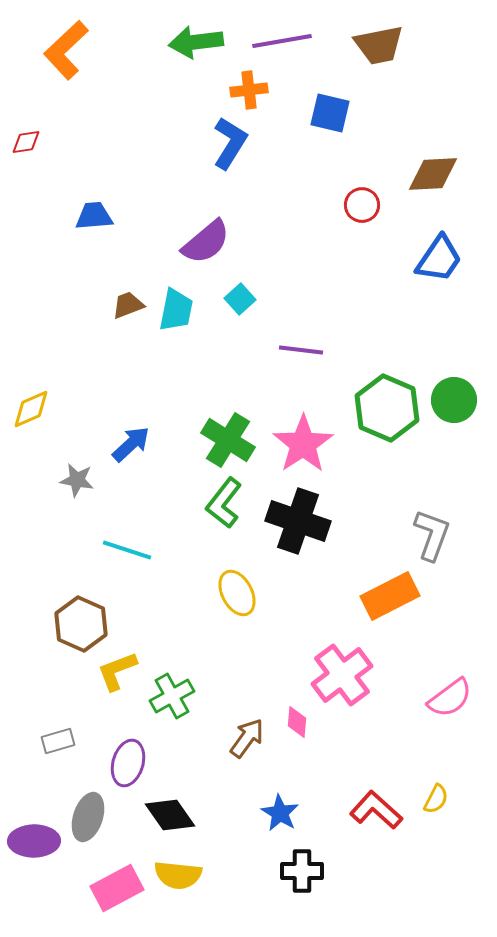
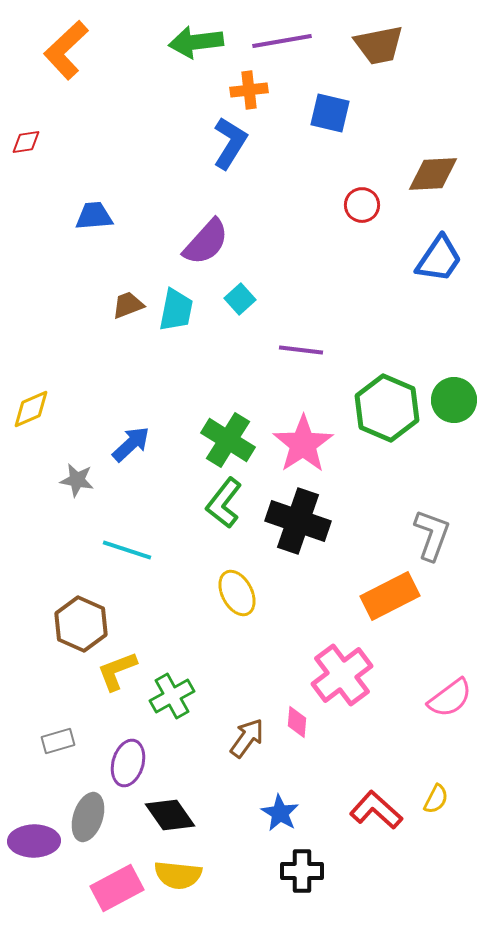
purple semicircle at (206, 242): rotated 8 degrees counterclockwise
